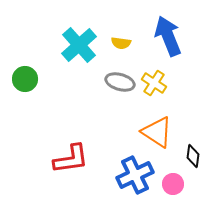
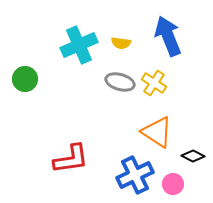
cyan cross: rotated 18 degrees clockwise
black diamond: rotated 70 degrees counterclockwise
